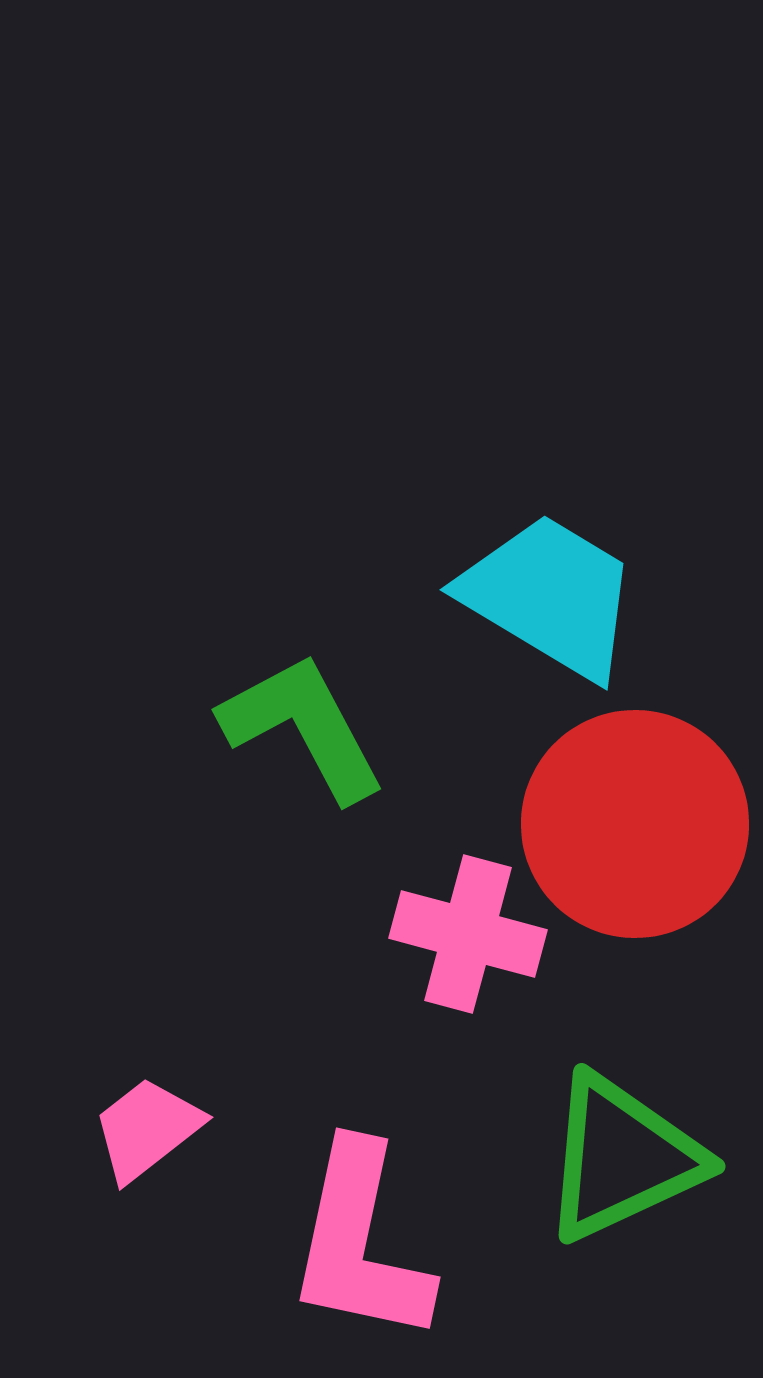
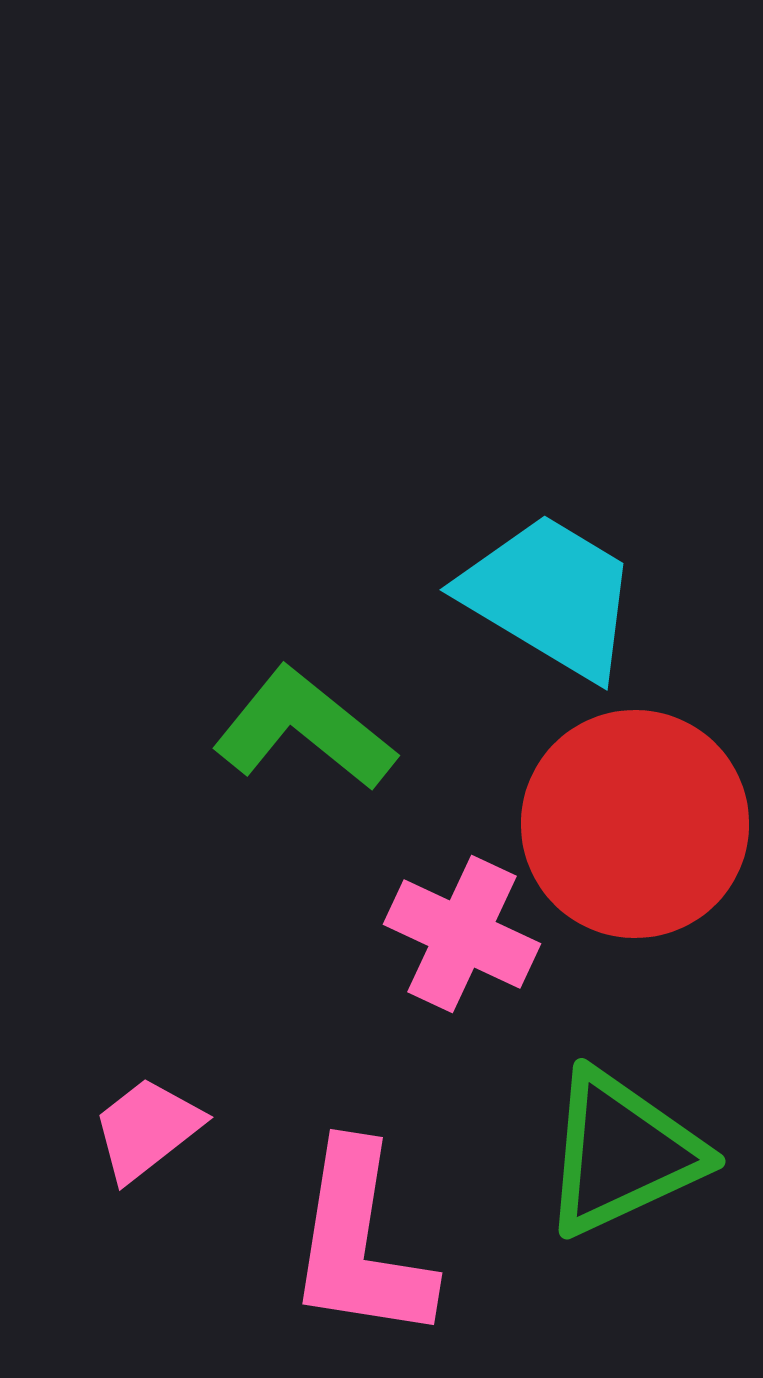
green L-shape: moved 1 px right, 2 px down; rotated 23 degrees counterclockwise
pink cross: moved 6 px left; rotated 10 degrees clockwise
green triangle: moved 5 px up
pink L-shape: rotated 3 degrees counterclockwise
